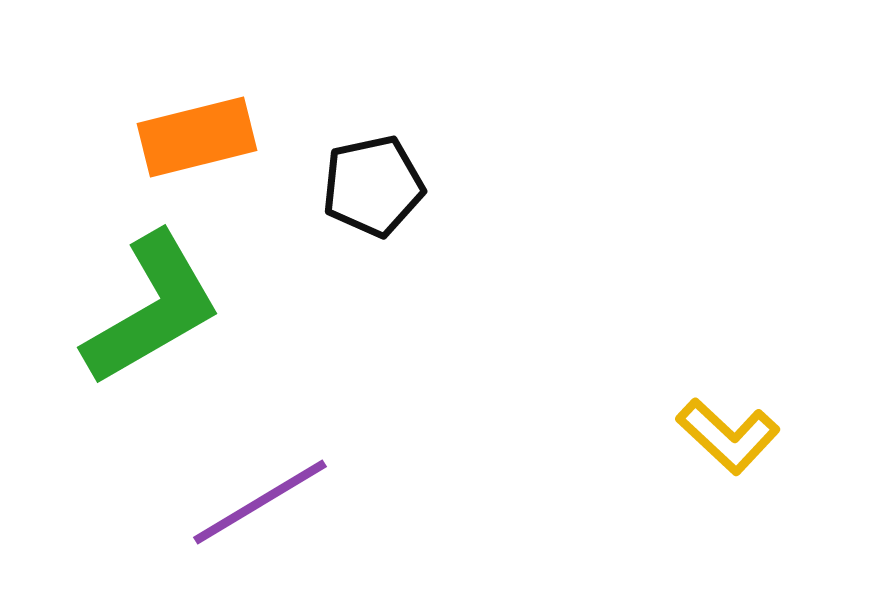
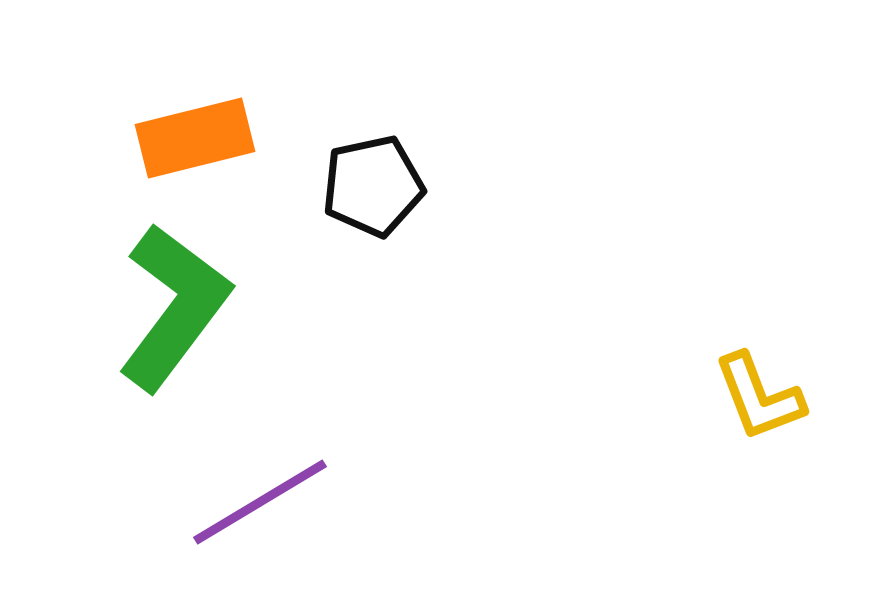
orange rectangle: moved 2 px left, 1 px down
green L-shape: moved 22 px right, 2 px up; rotated 23 degrees counterclockwise
yellow L-shape: moved 31 px right, 39 px up; rotated 26 degrees clockwise
